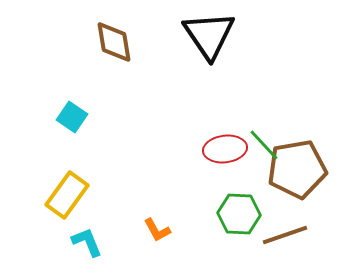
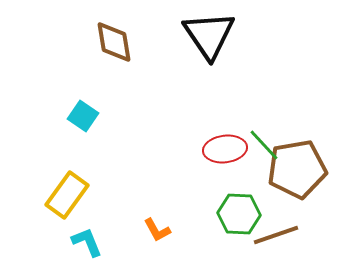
cyan square: moved 11 px right, 1 px up
brown line: moved 9 px left
